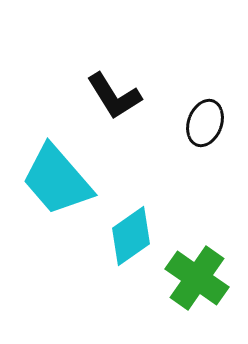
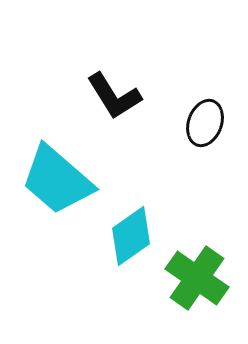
cyan trapezoid: rotated 8 degrees counterclockwise
